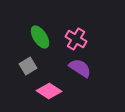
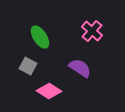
pink cross: moved 16 px right, 8 px up; rotated 10 degrees clockwise
gray square: rotated 30 degrees counterclockwise
